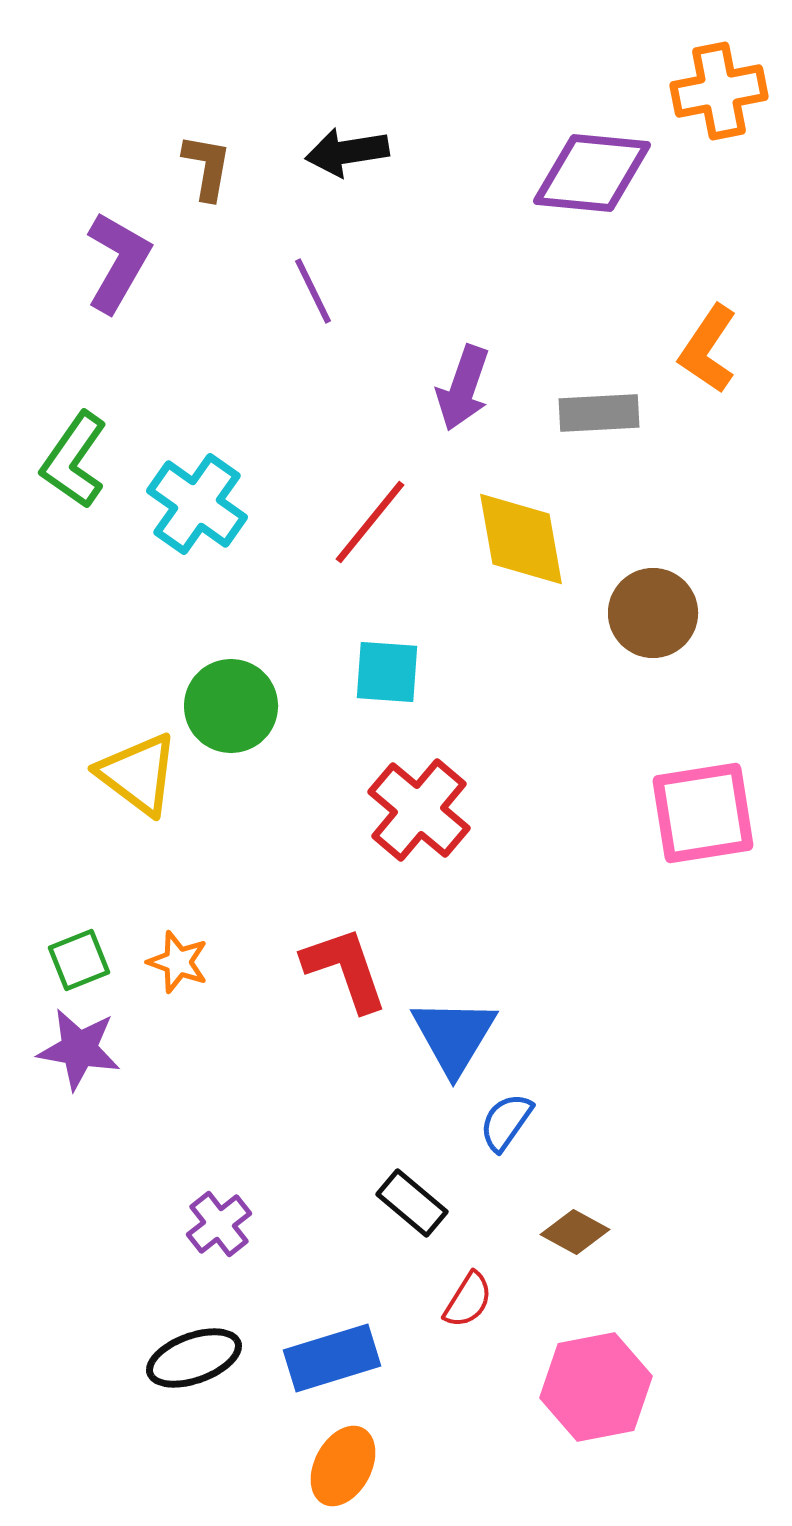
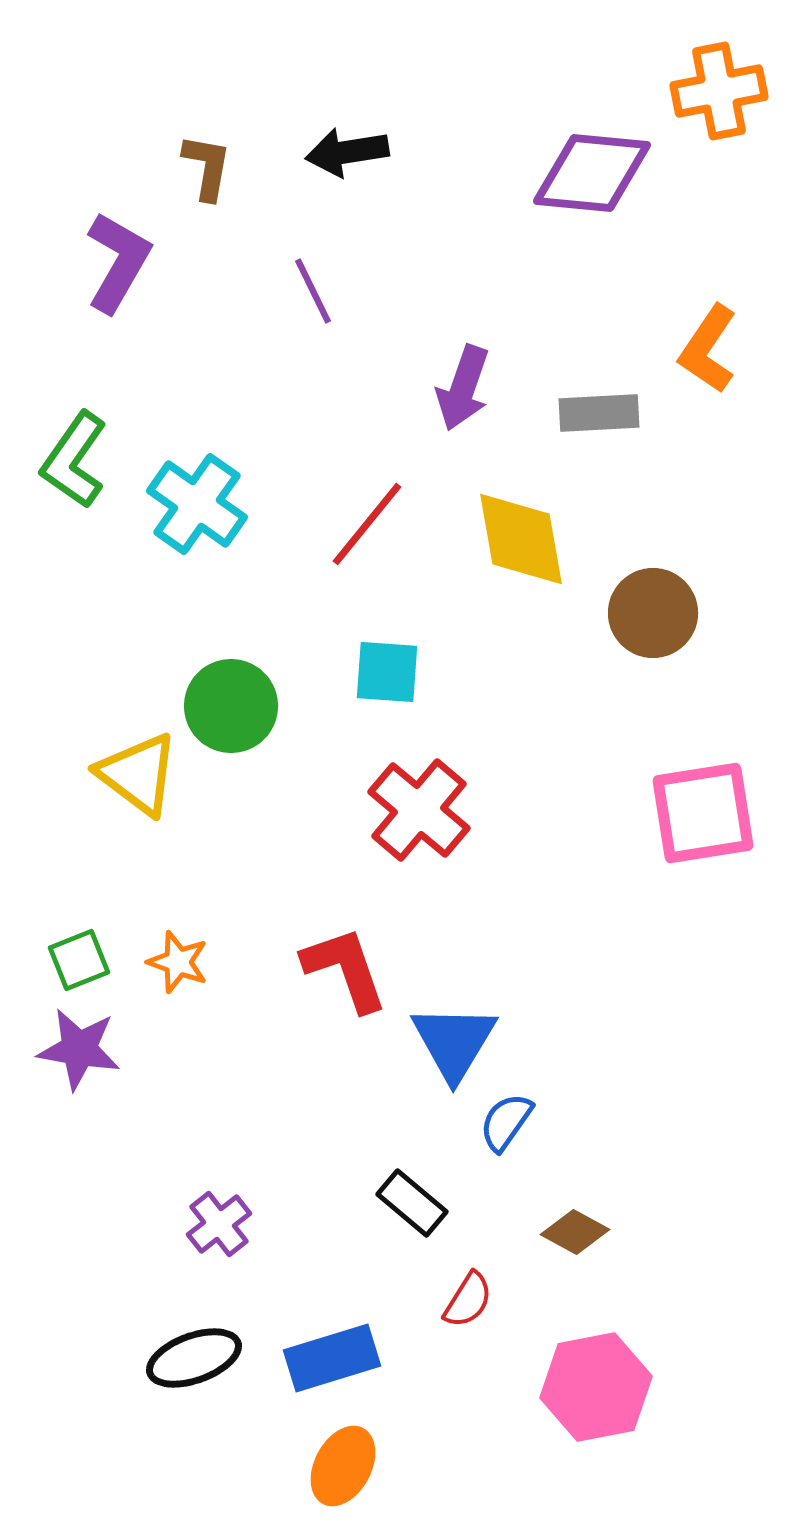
red line: moved 3 px left, 2 px down
blue triangle: moved 6 px down
